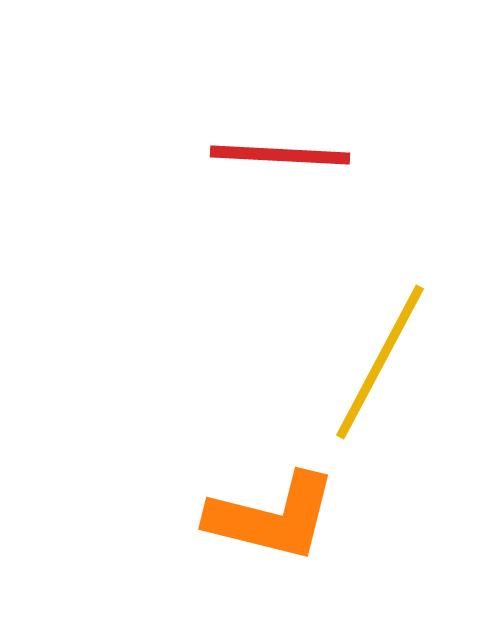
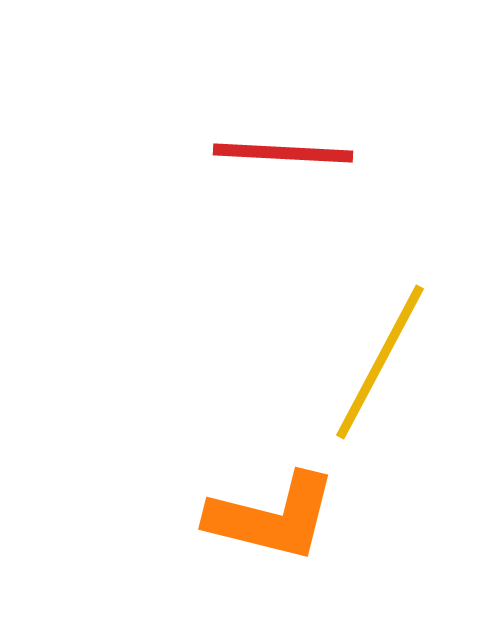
red line: moved 3 px right, 2 px up
